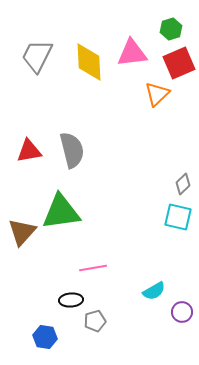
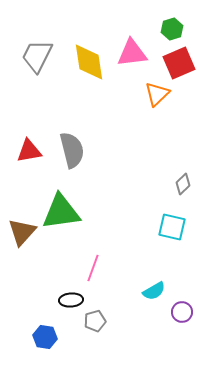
green hexagon: moved 1 px right
yellow diamond: rotated 6 degrees counterclockwise
cyan square: moved 6 px left, 10 px down
pink line: rotated 60 degrees counterclockwise
